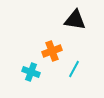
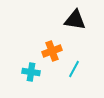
cyan cross: rotated 12 degrees counterclockwise
